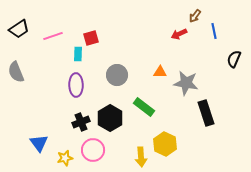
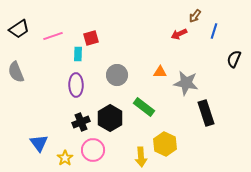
blue line: rotated 28 degrees clockwise
yellow star: rotated 21 degrees counterclockwise
